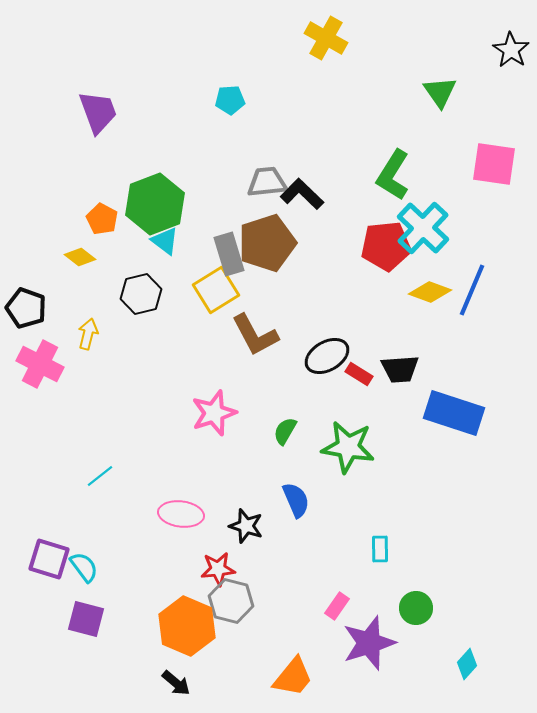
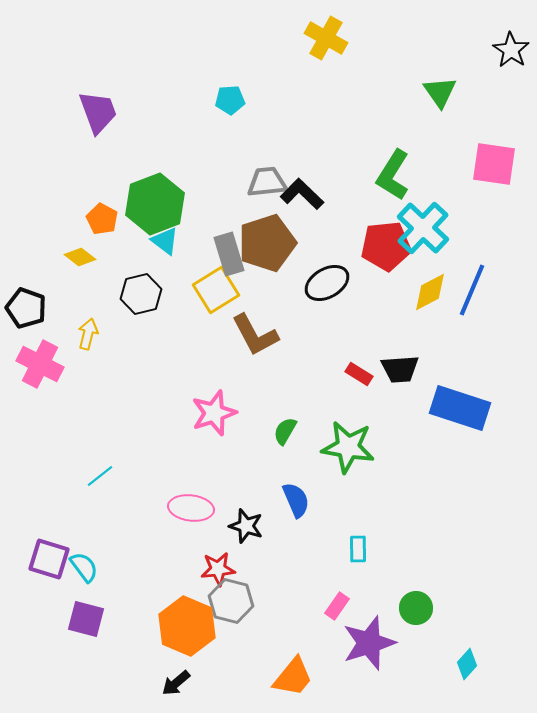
yellow diamond at (430, 292): rotated 48 degrees counterclockwise
black ellipse at (327, 356): moved 73 px up
blue rectangle at (454, 413): moved 6 px right, 5 px up
pink ellipse at (181, 514): moved 10 px right, 6 px up
cyan rectangle at (380, 549): moved 22 px left
black arrow at (176, 683): rotated 100 degrees clockwise
